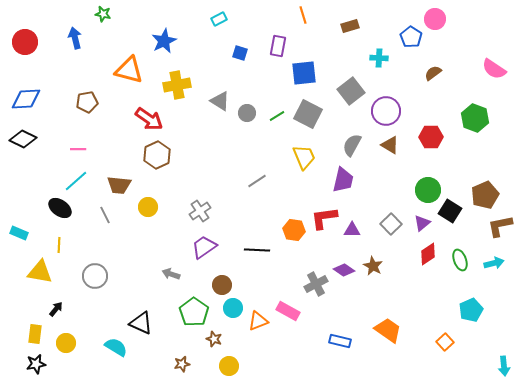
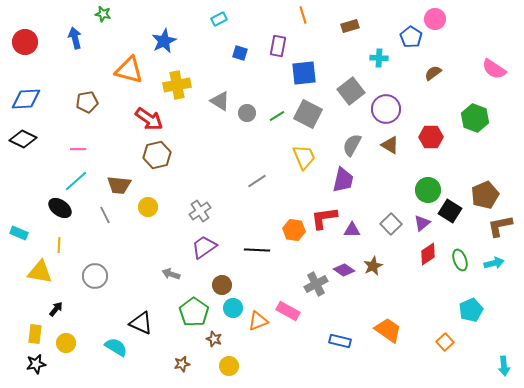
purple circle at (386, 111): moved 2 px up
brown hexagon at (157, 155): rotated 12 degrees clockwise
brown star at (373, 266): rotated 18 degrees clockwise
